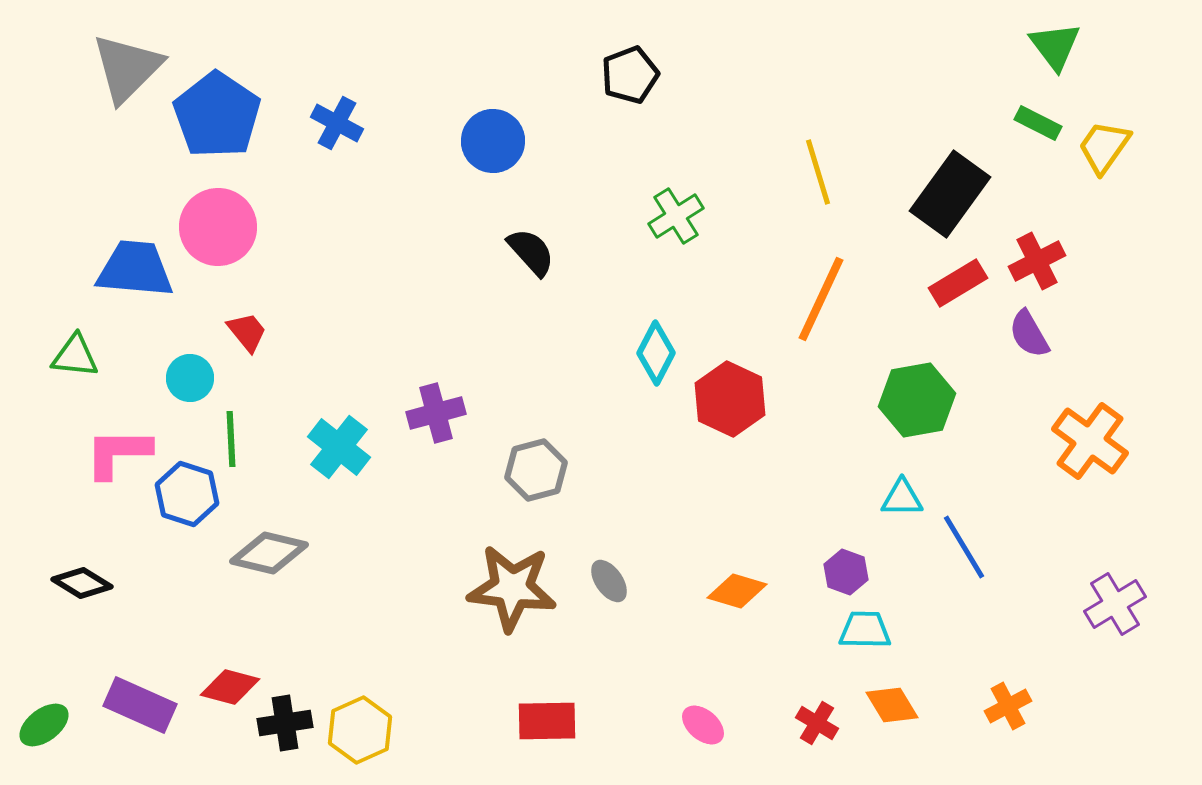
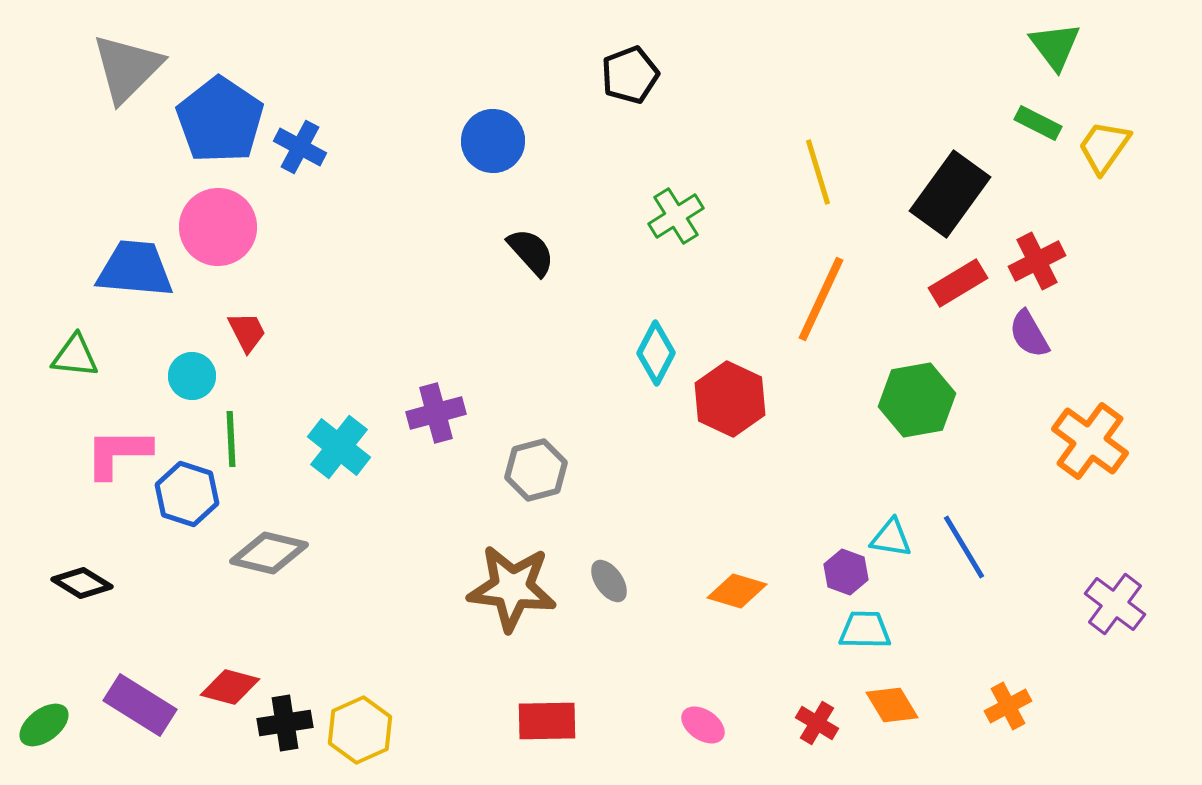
blue pentagon at (217, 115): moved 3 px right, 5 px down
blue cross at (337, 123): moved 37 px left, 24 px down
red trapezoid at (247, 332): rotated 12 degrees clockwise
cyan circle at (190, 378): moved 2 px right, 2 px up
cyan triangle at (902, 498): moved 11 px left, 40 px down; rotated 9 degrees clockwise
purple cross at (1115, 604): rotated 22 degrees counterclockwise
purple rectangle at (140, 705): rotated 8 degrees clockwise
pink ellipse at (703, 725): rotated 6 degrees counterclockwise
